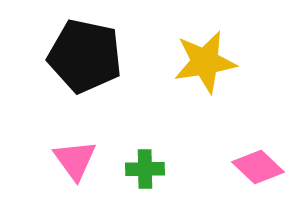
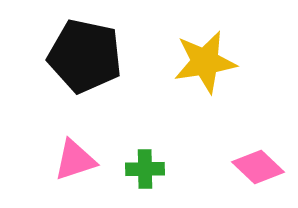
pink triangle: rotated 48 degrees clockwise
